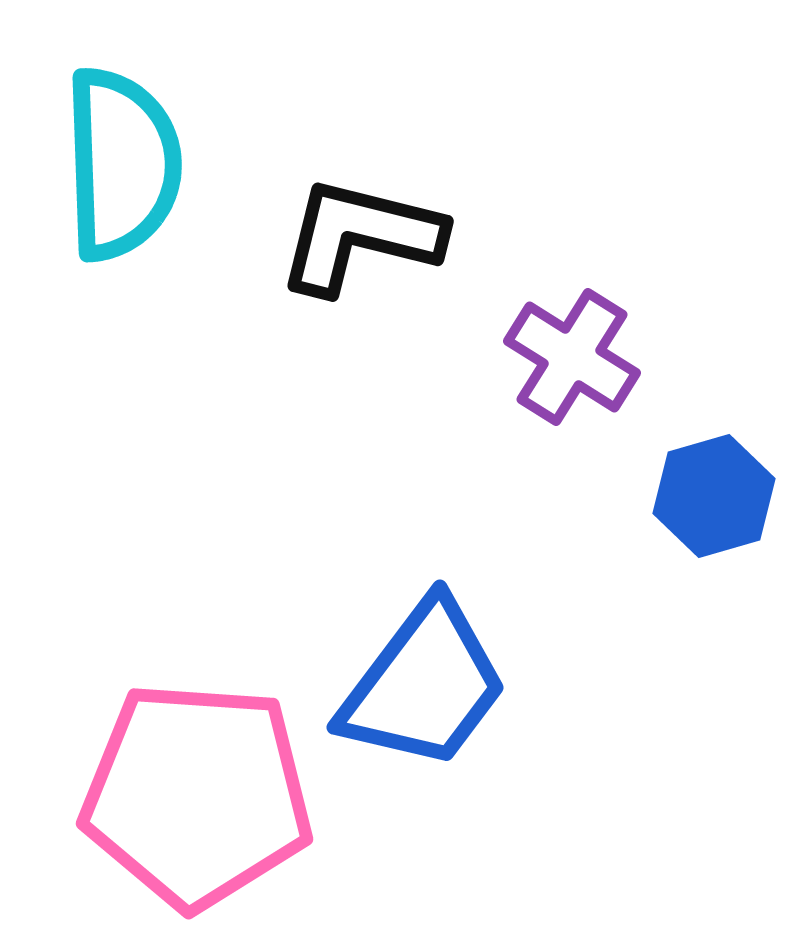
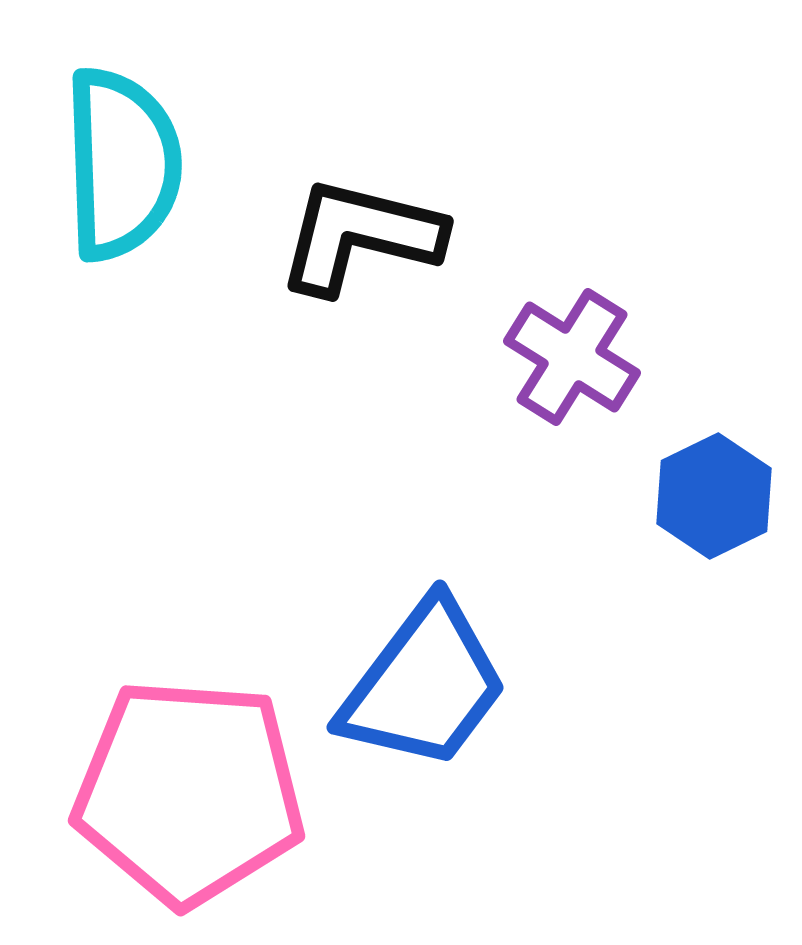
blue hexagon: rotated 10 degrees counterclockwise
pink pentagon: moved 8 px left, 3 px up
